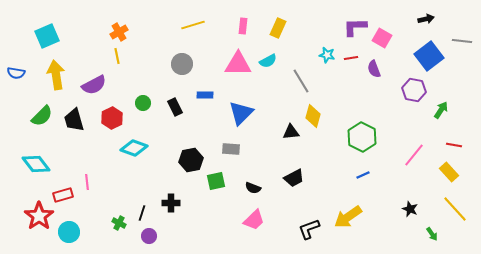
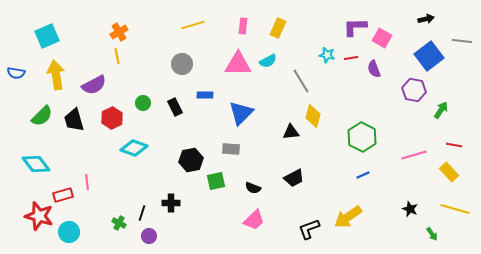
pink line at (414, 155): rotated 35 degrees clockwise
yellow line at (455, 209): rotated 32 degrees counterclockwise
red star at (39, 216): rotated 20 degrees counterclockwise
